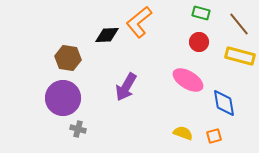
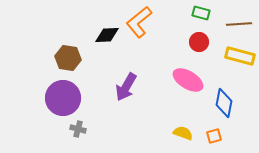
brown line: rotated 55 degrees counterclockwise
blue diamond: rotated 20 degrees clockwise
